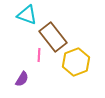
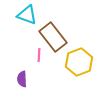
yellow hexagon: moved 3 px right
purple semicircle: rotated 147 degrees clockwise
